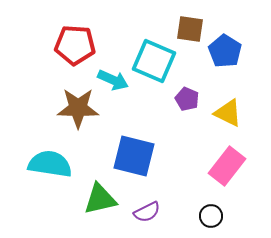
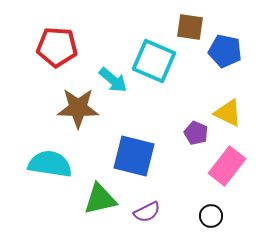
brown square: moved 2 px up
red pentagon: moved 18 px left, 2 px down
blue pentagon: rotated 20 degrees counterclockwise
cyan arrow: rotated 16 degrees clockwise
purple pentagon: moved 9 px right, 34 px down
